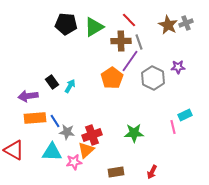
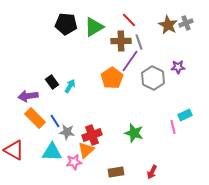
orange rectangle: rotated 50 degrees clockwise
green star: rotated 18 degrees clockwise
